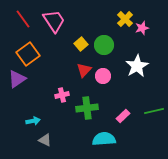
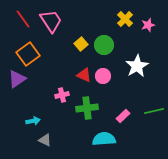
pink trapezoid: moved 3 px left
pink star: moved 6 px right, 3 px up
red triangle: moved 5 px down; rotated 49 degrees counterclockwise
